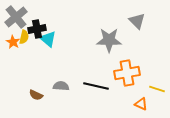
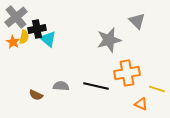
gray star: rotated 15 degrees counterclockwise
